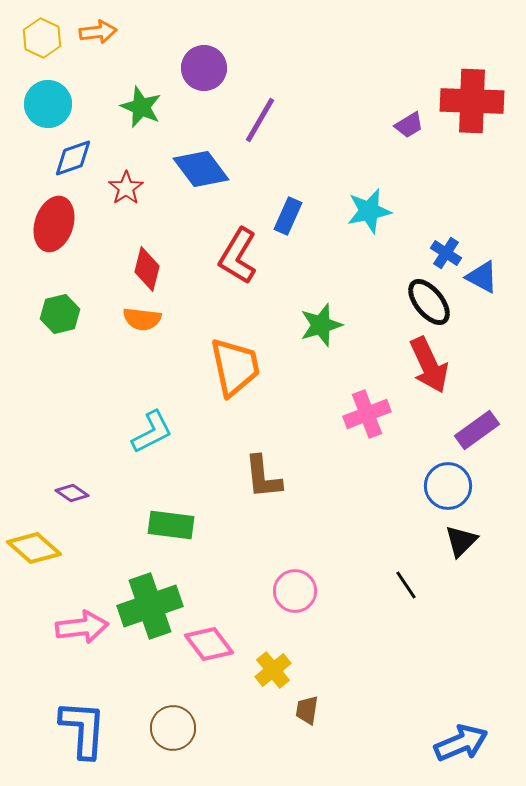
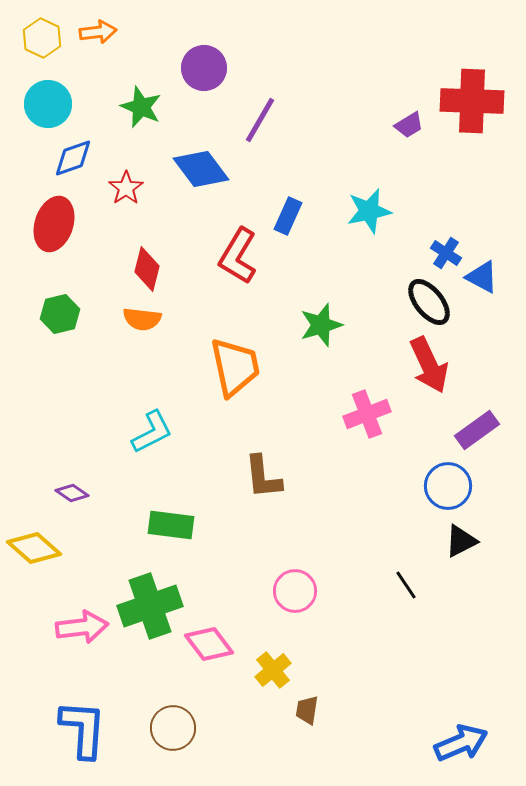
black triangle at (461, 541): rotated 18 degrees clockwise
